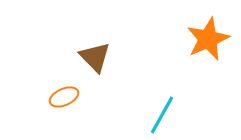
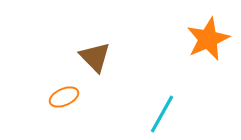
cyan line: moved 1 px up
